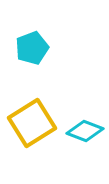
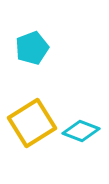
cyan diamond: moved 4 px left
